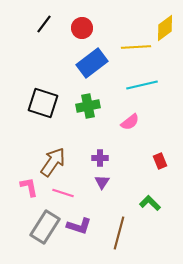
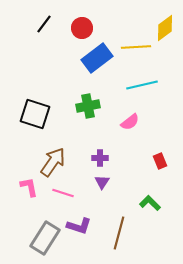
blue rectangle: moved 5 px right, 5 px up
black square: moved 8 px left, 11 px down
gray rectangle: moved 11 px down
